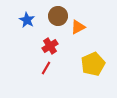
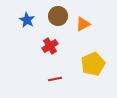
orange triangle: moved 5 px right, 3 px up
red line: moved 9 px right, 11 px down; rotated 48 degrees clockwise
